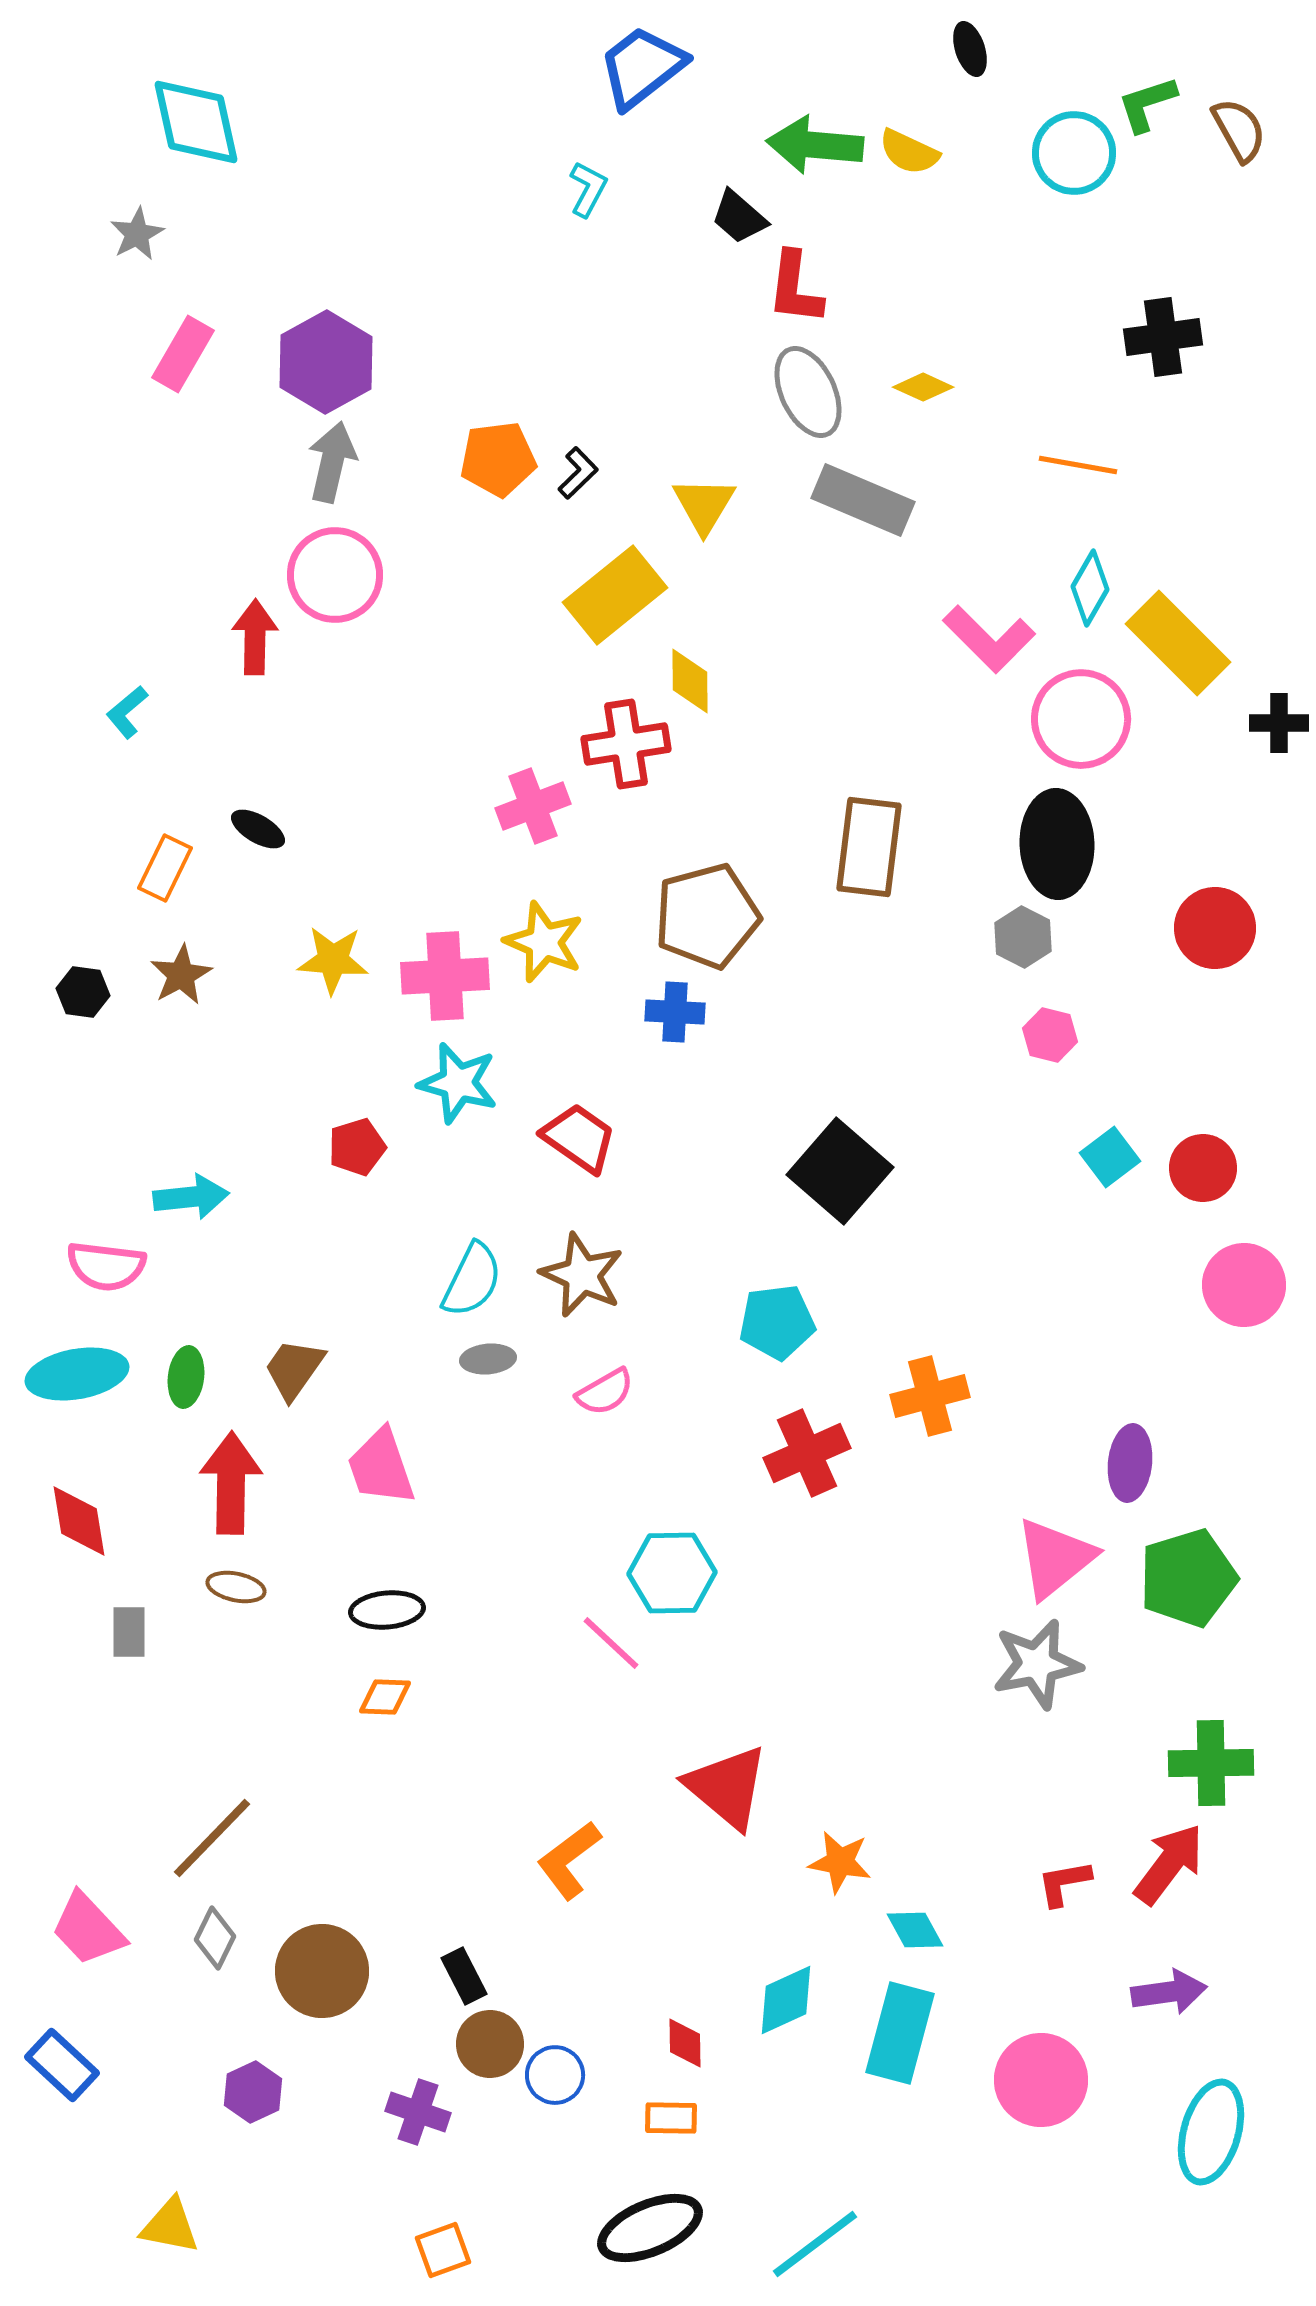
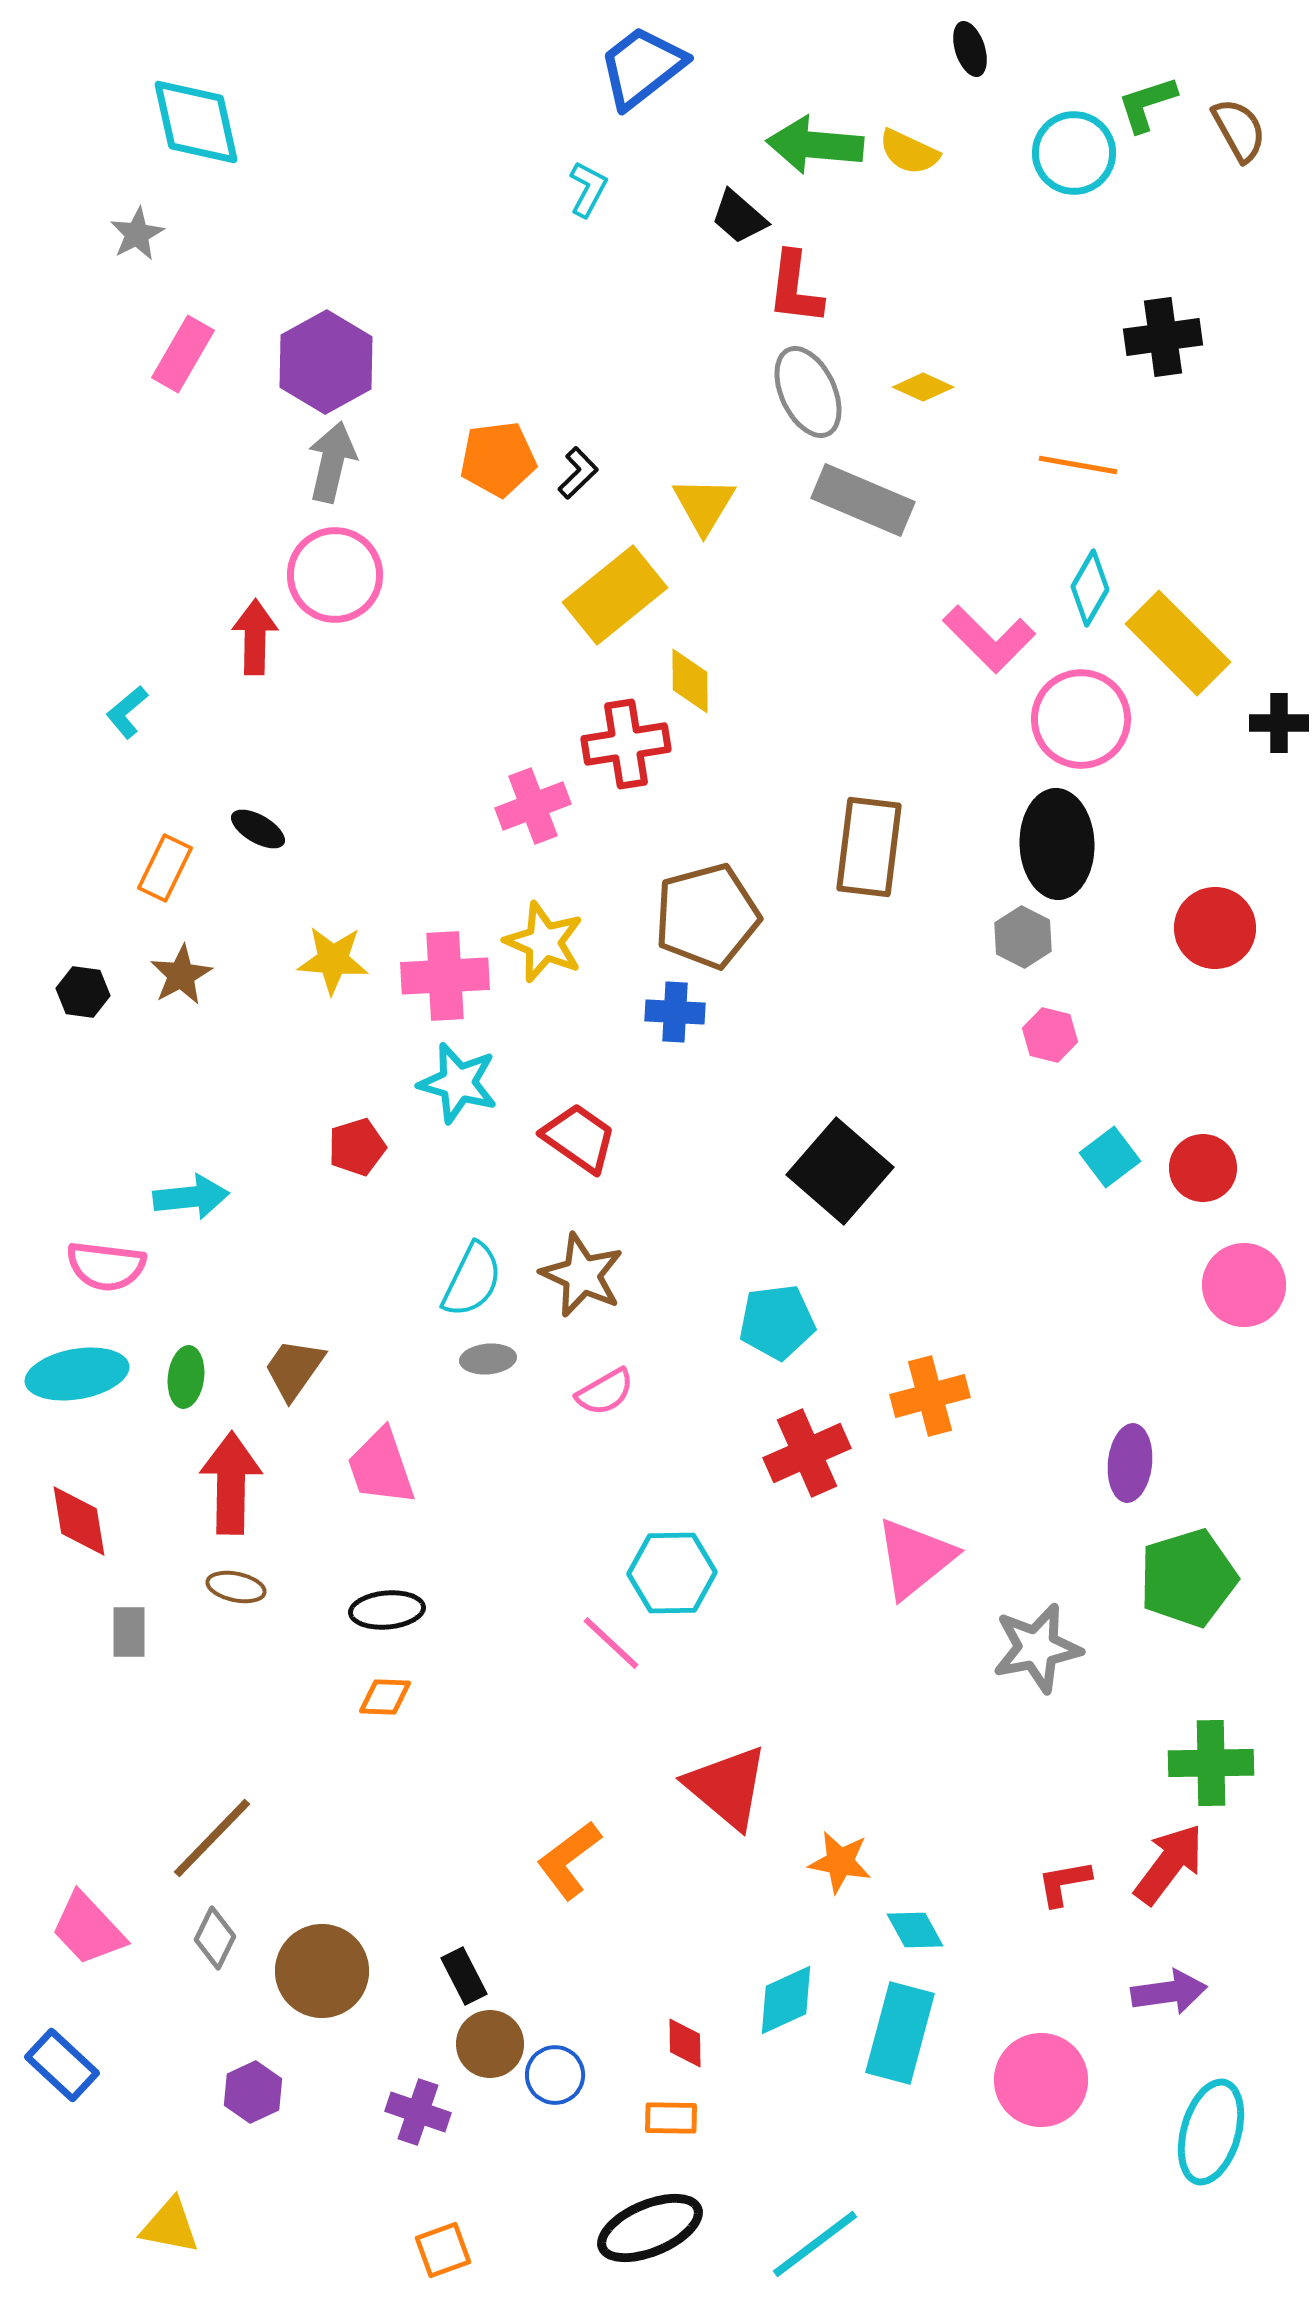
pink triangle at (1055, 1558): moved 140 px left
gray star at (1037, 1664): moved 16 px up
